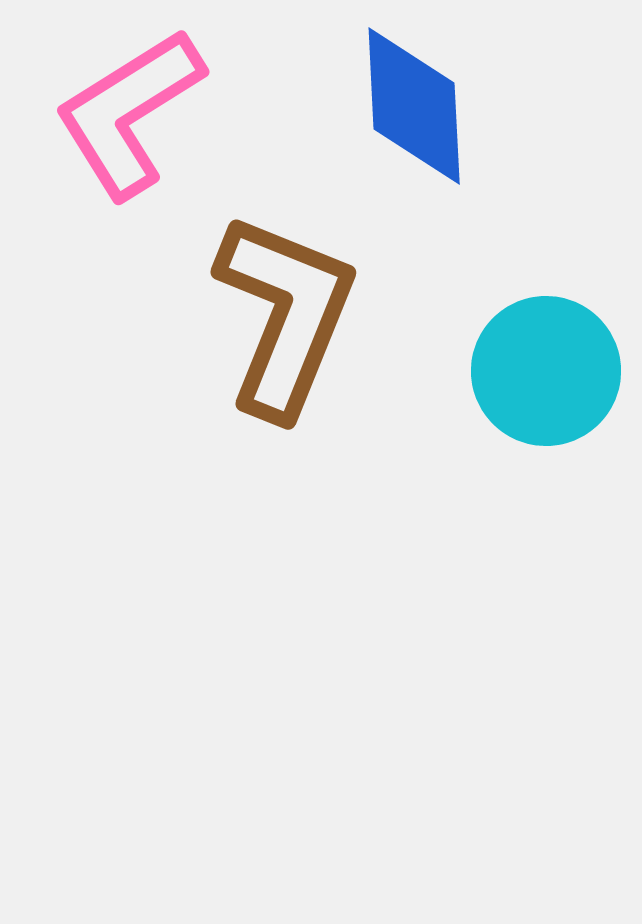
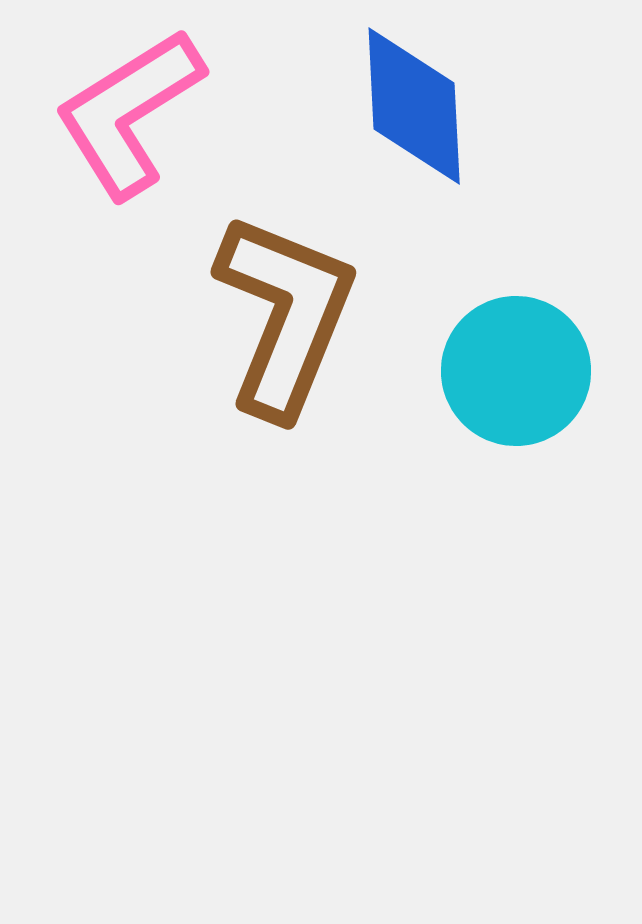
cyan circle: moved 30 px left
